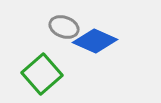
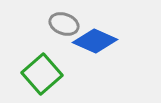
gray ellipse: moved 3 px up
